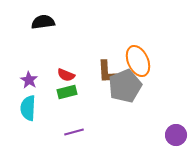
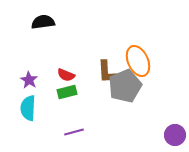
purple circle: moved 1 px left
